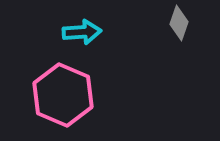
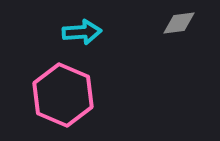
gray diamond: rotated 64 degrees clockwise
